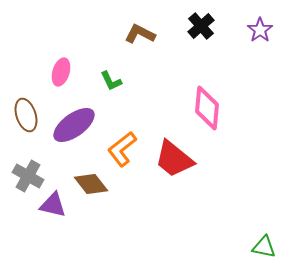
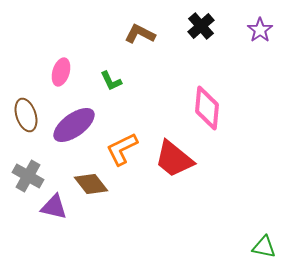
orange L-shape: rotated 12 degrees clockwise
purple triangle: moved 1 px right, 2 px down
